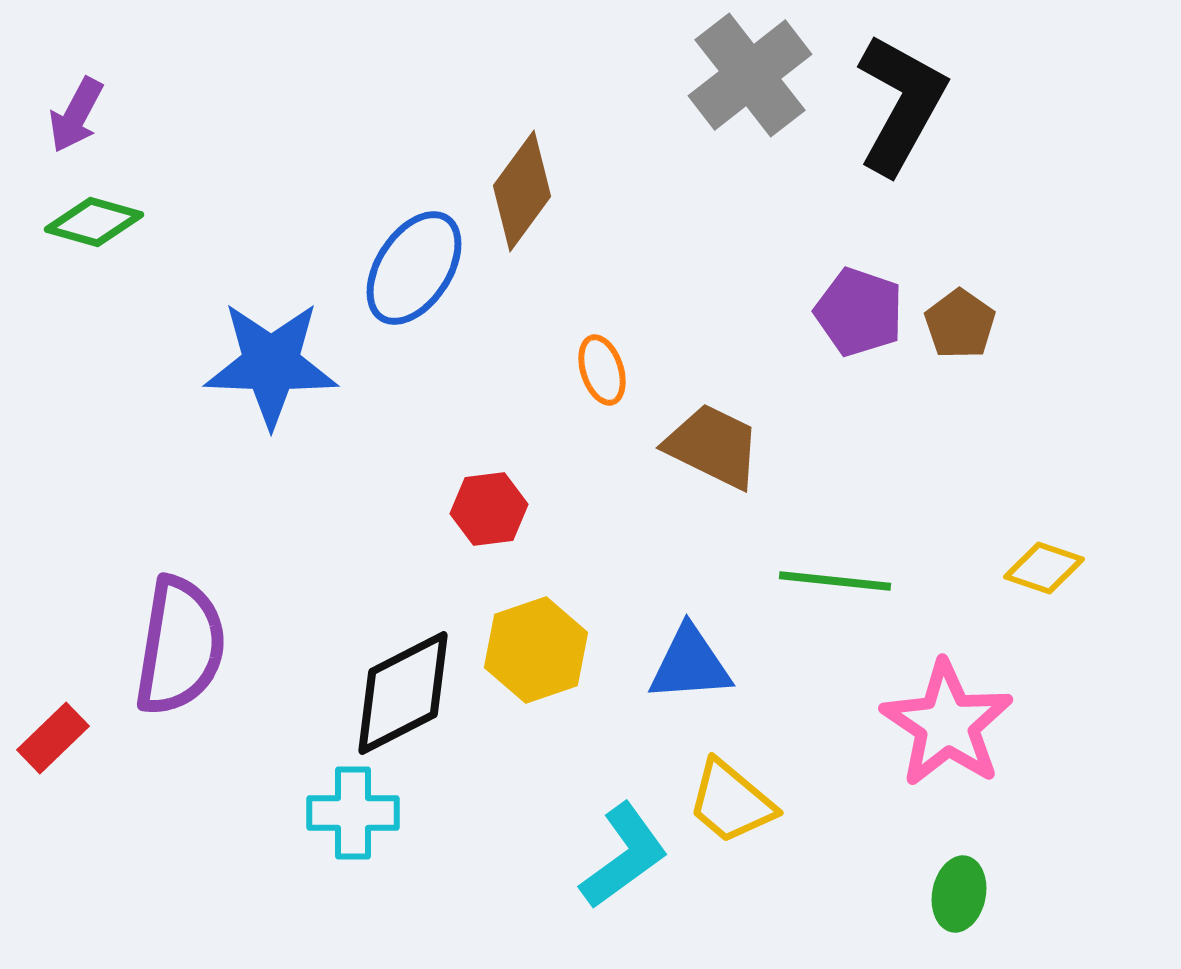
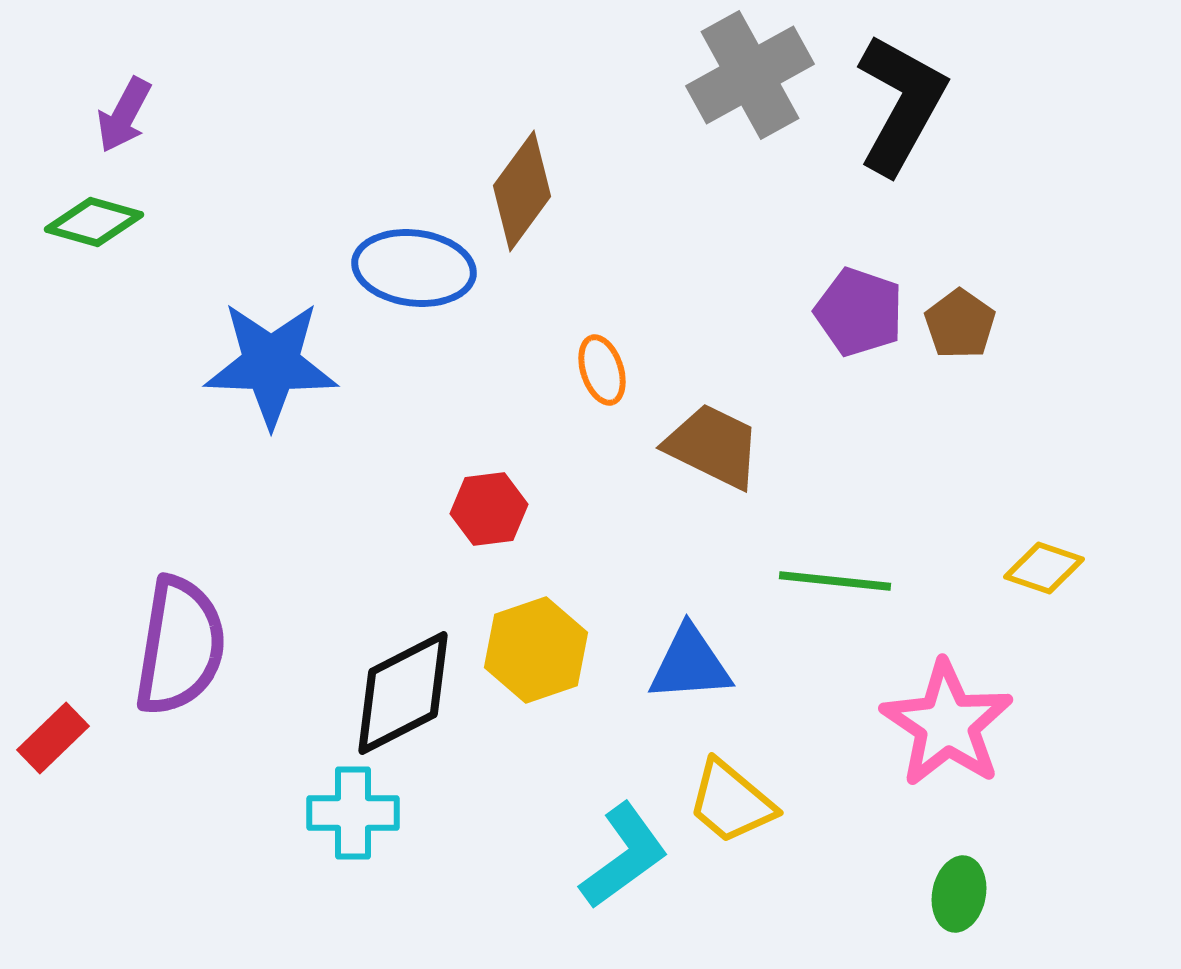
gray cross: rotated 9 degrees clockwise
purple arrow: moved 48 px right
blue ellipse: rotated 64 degrees clockwise
